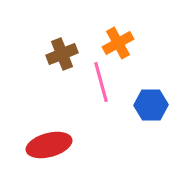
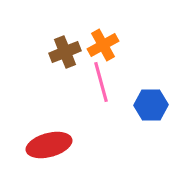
orange cross: moved 15 px left, 2 px down
brown cross: moved 3 px right, 2 px up
